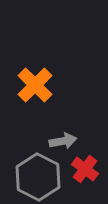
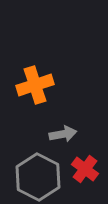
orange cross: rotated 27 degrees clockwise
gray arrow: moved 7 px up
